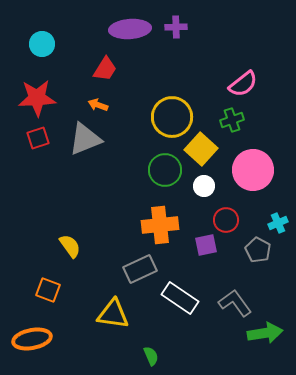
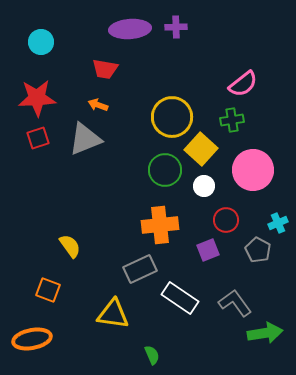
cyan circle: moved 1 px left, 2 px up
red trapezoid: rotated 68 degrees clockwise
green cross: rotated 10 degrees clockwise
purple square: moved 2 px right, 5 px down; rotated 10 degrees counterclockwise
green semicircle: moved 1 px right, 1 px up
